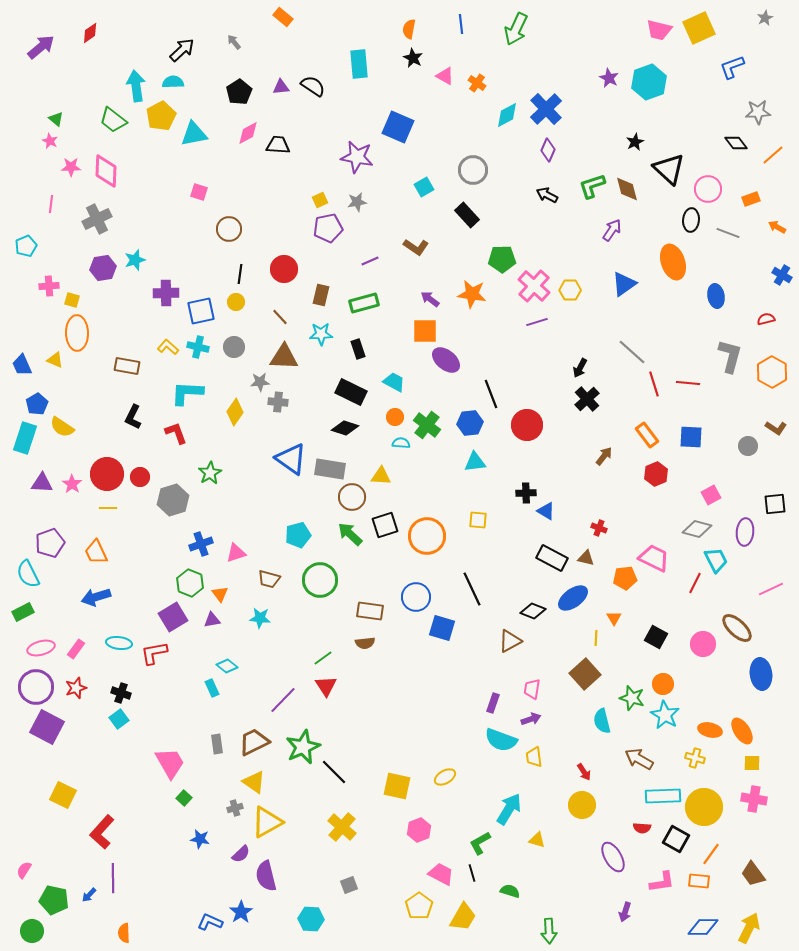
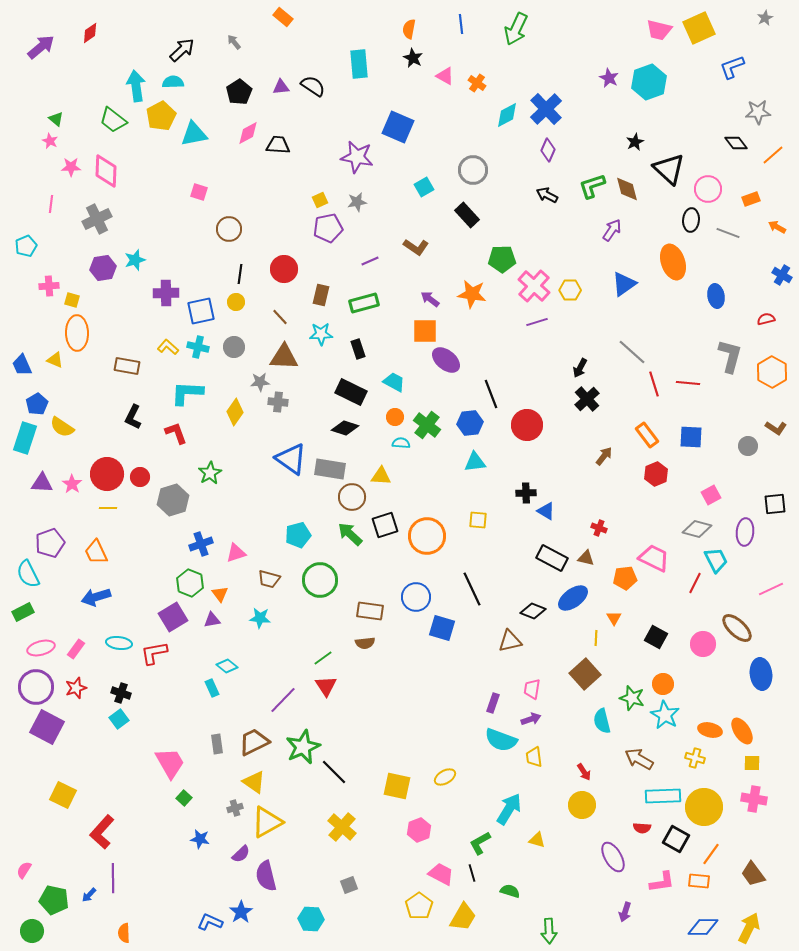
brown triangle at (510, 641): rotated 15 degrees clockwise
